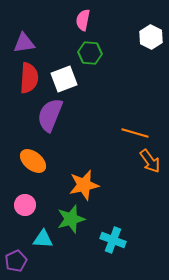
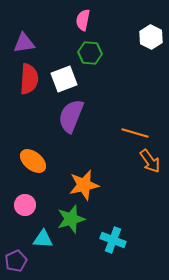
red semicircle: moved 1 px down
purple semicircle: moved 21 px right, 1 px down
